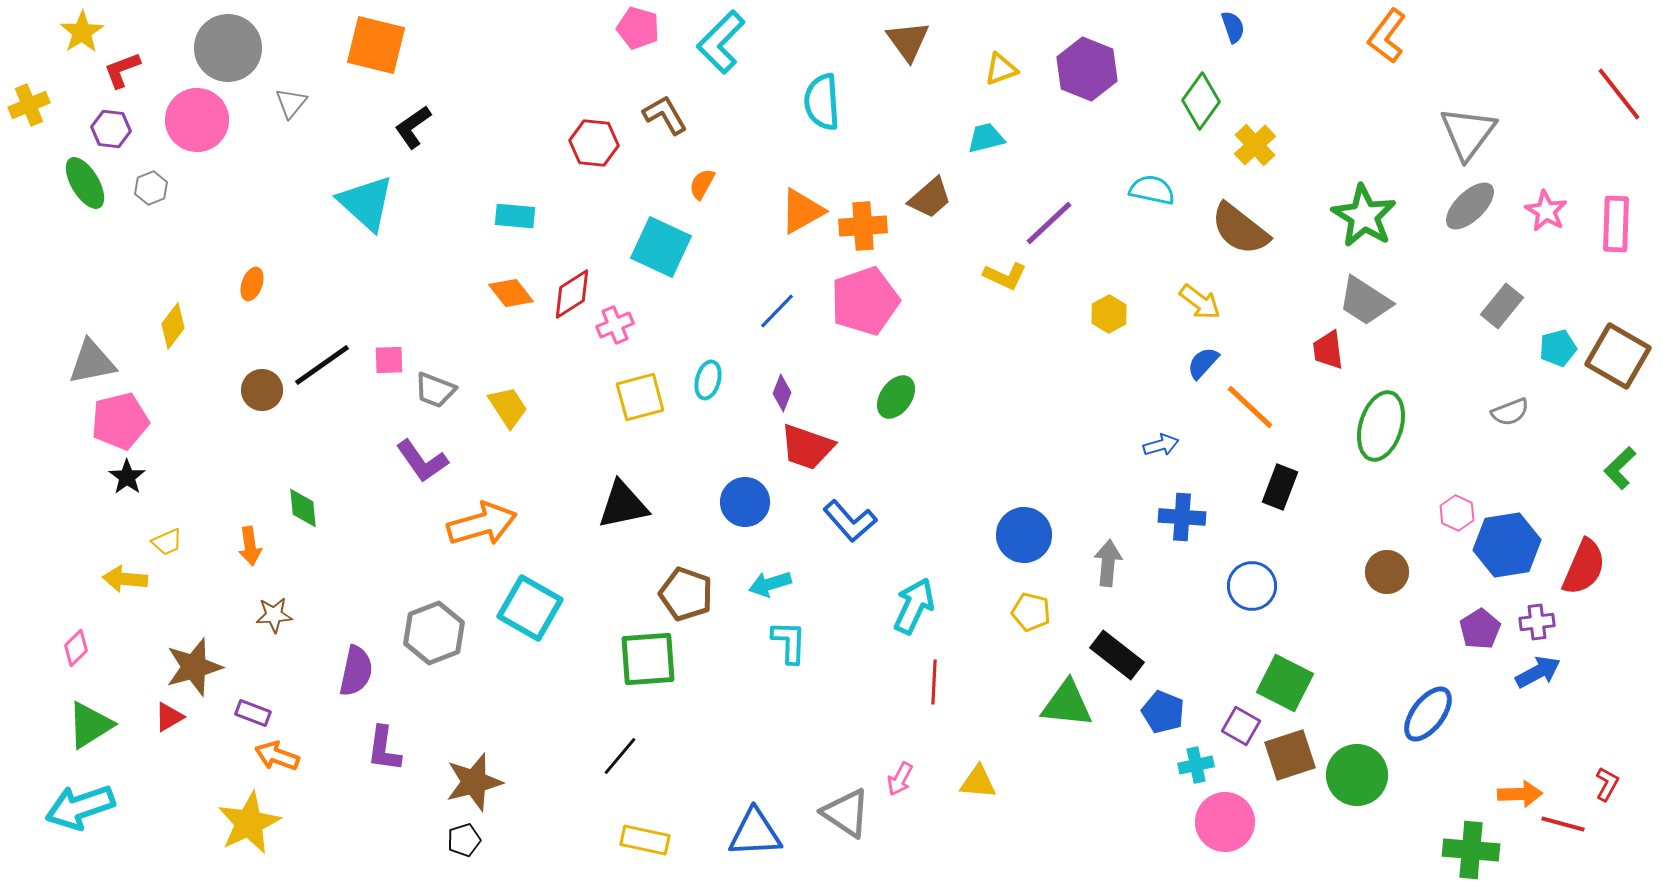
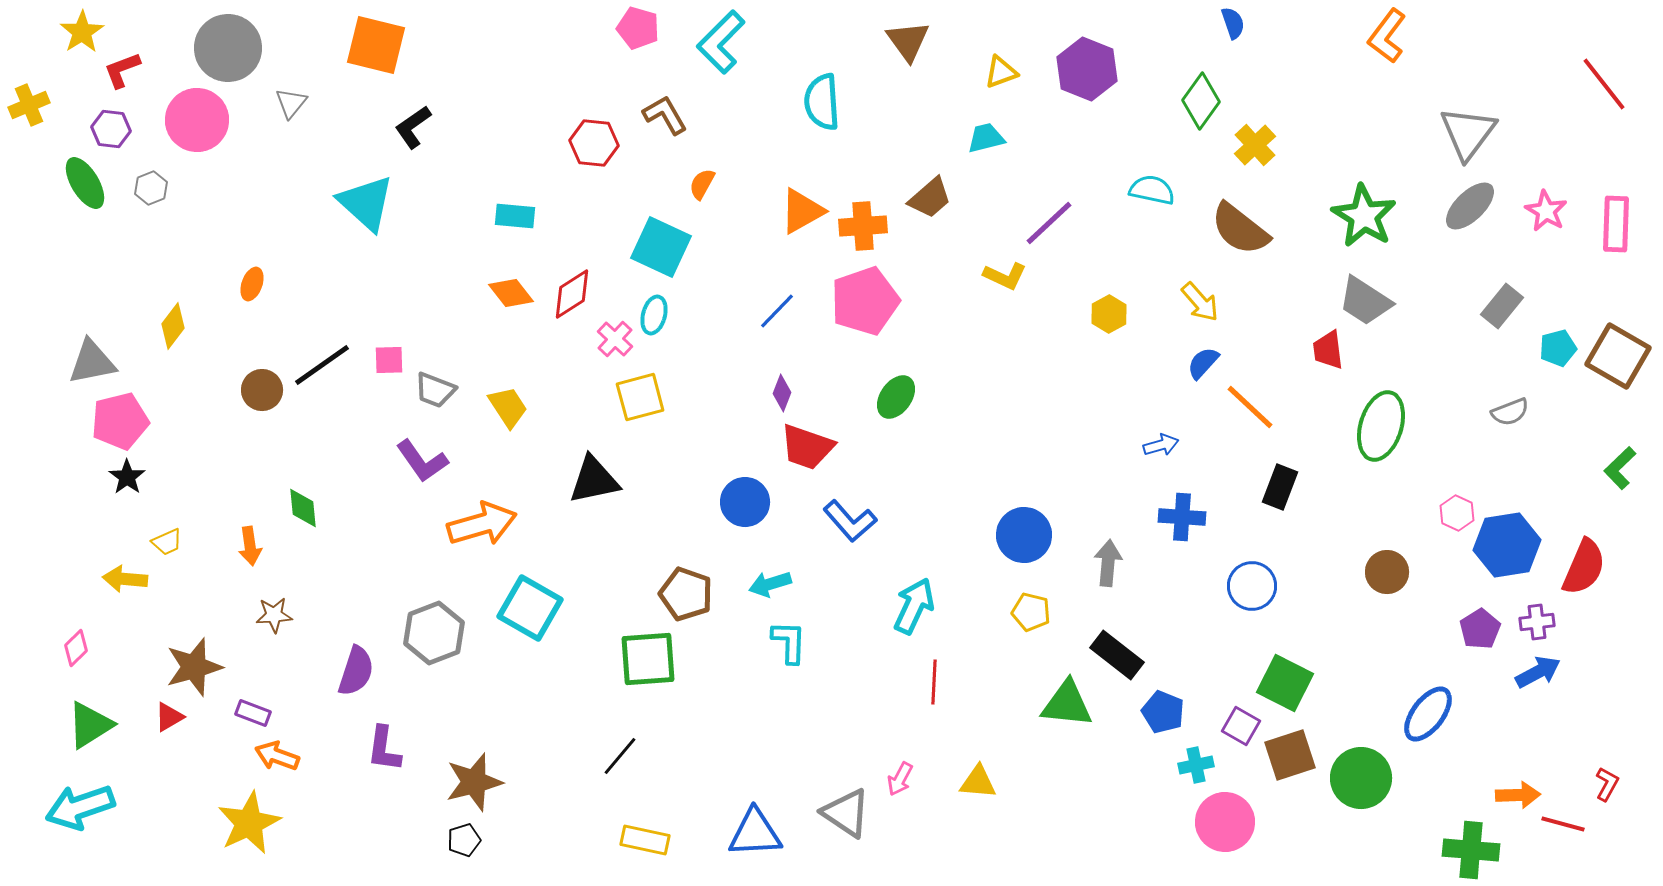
blue semicircle at (1233, 27): moved 4 px up
yellow triangle at (1001, 69): moved 3 px down
red line at (1619, 94): moved 15 px left, 10 px up
yellow arrow at (1200, 302): rotated 12 degrees clockwise
pink cross at (615, 325): moved 14 px down; rotated 24 degrees counterclockwise
cyan ellipse at (708, 380): moved 54 px left, 65 px up
black triangle at (623, 505): moved 29 px left, 25 px up
purple semicircle at (356, 671): rotated 6 degrees clockwise
green circle at (1357, 775): moved 4 px right, 3 px down
orange arrow at (1520, 794): moved 2 px left, 1 px down
